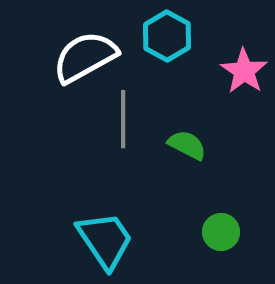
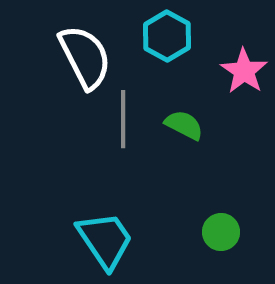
white semicircle: rotated 92 degrees clockwise
green semicircle: moved 3 px left, 20 px up
